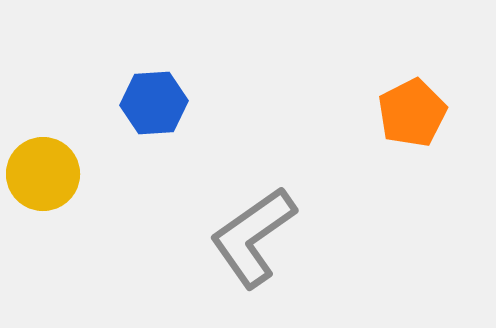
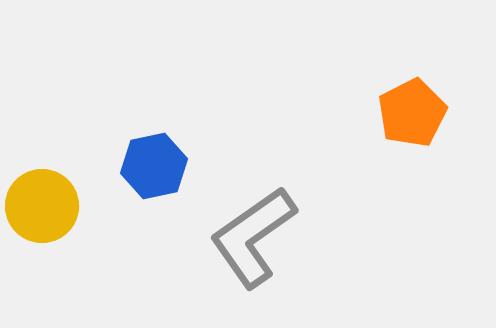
blue hexagon: moved 63 px down; rotated 8 degrees counterclockwise
yellow circle: moved 1 px left, 32 px down
